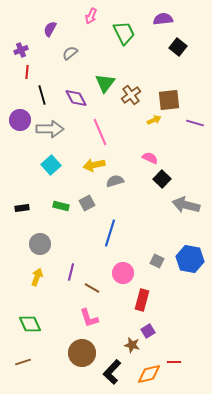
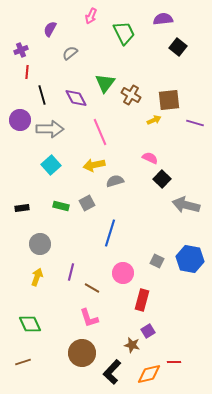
brown cross at (131, 95): rotated 24 degrees counterclockwise
